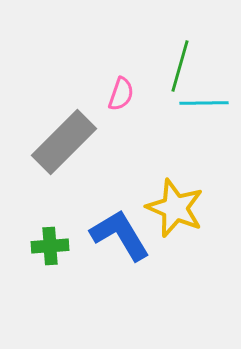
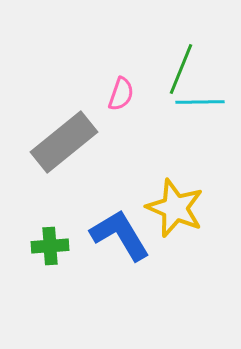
green line: moved 1 px right, 3 px down; rotated 6 degrees clockwise
cyan line: moved 4 px left, 1 px up
gray rectangle: rotated 6 degrees clockwise
